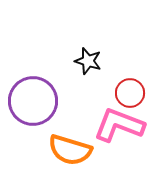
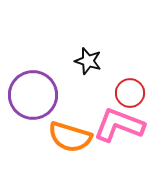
purple circle: moved 6 px up
orange semicircle: moved 13 px up
